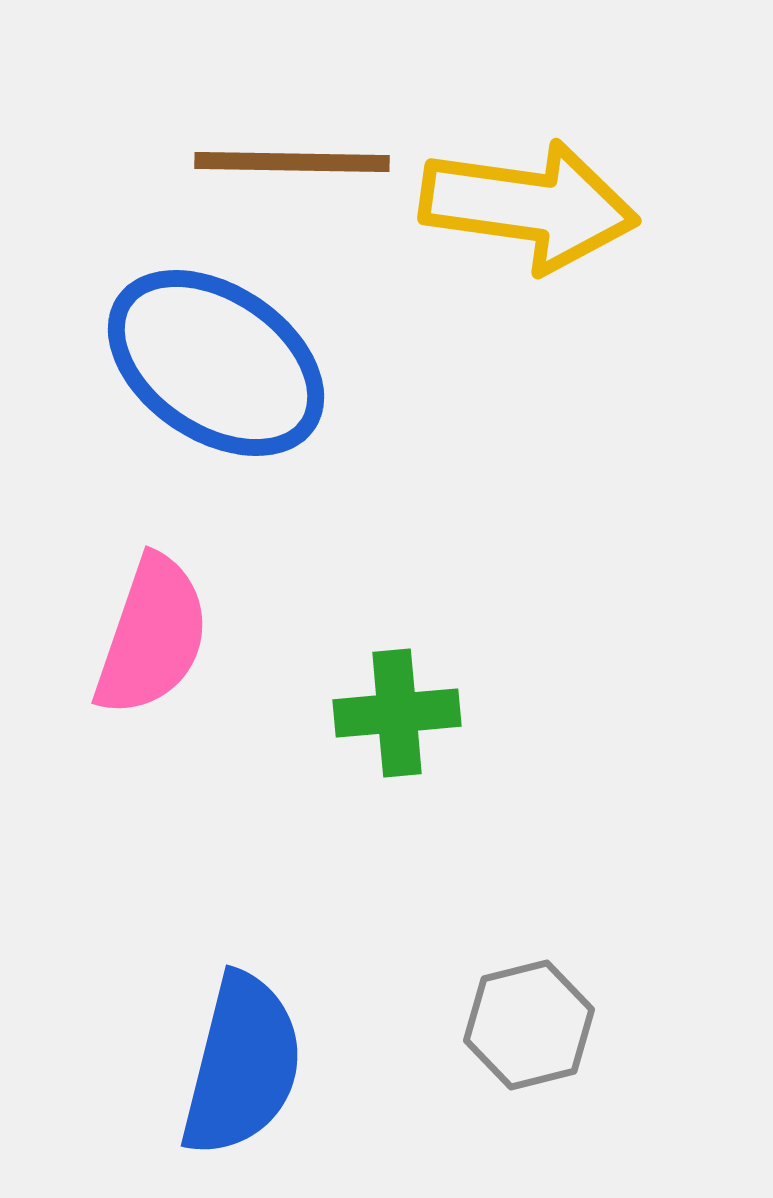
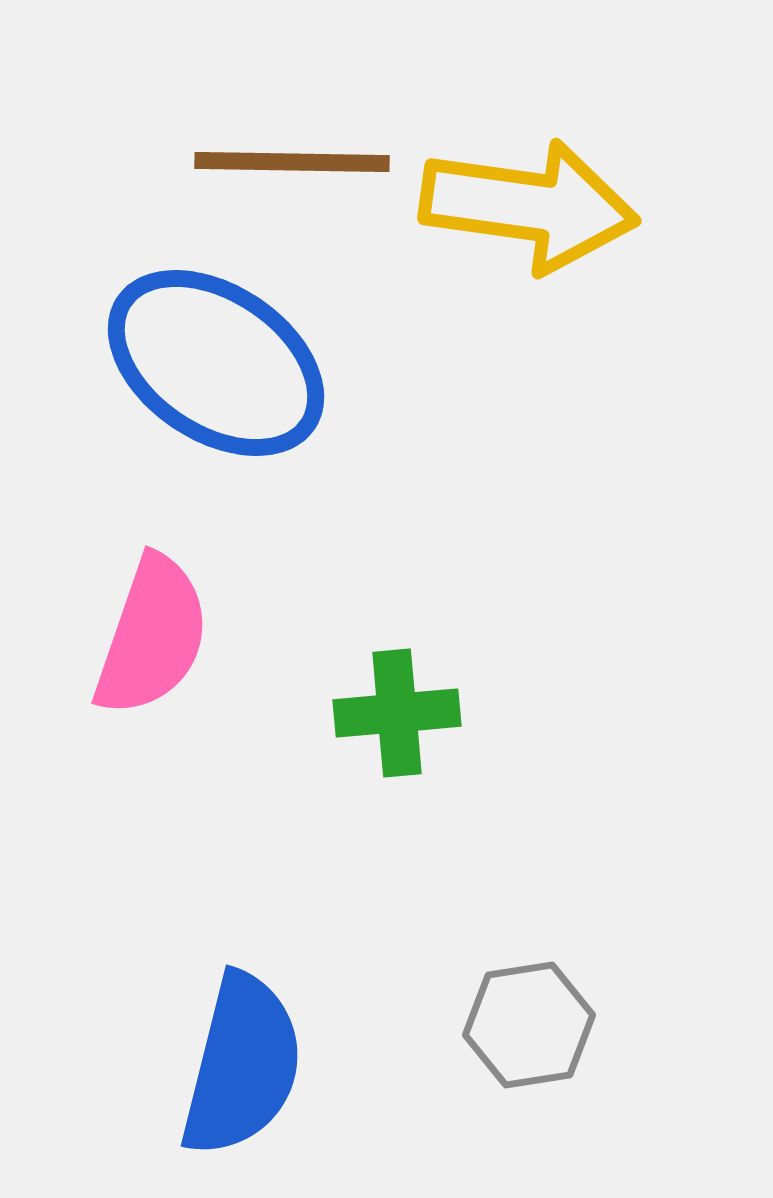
gray hexagon: rotated 5 degrees clockwise
